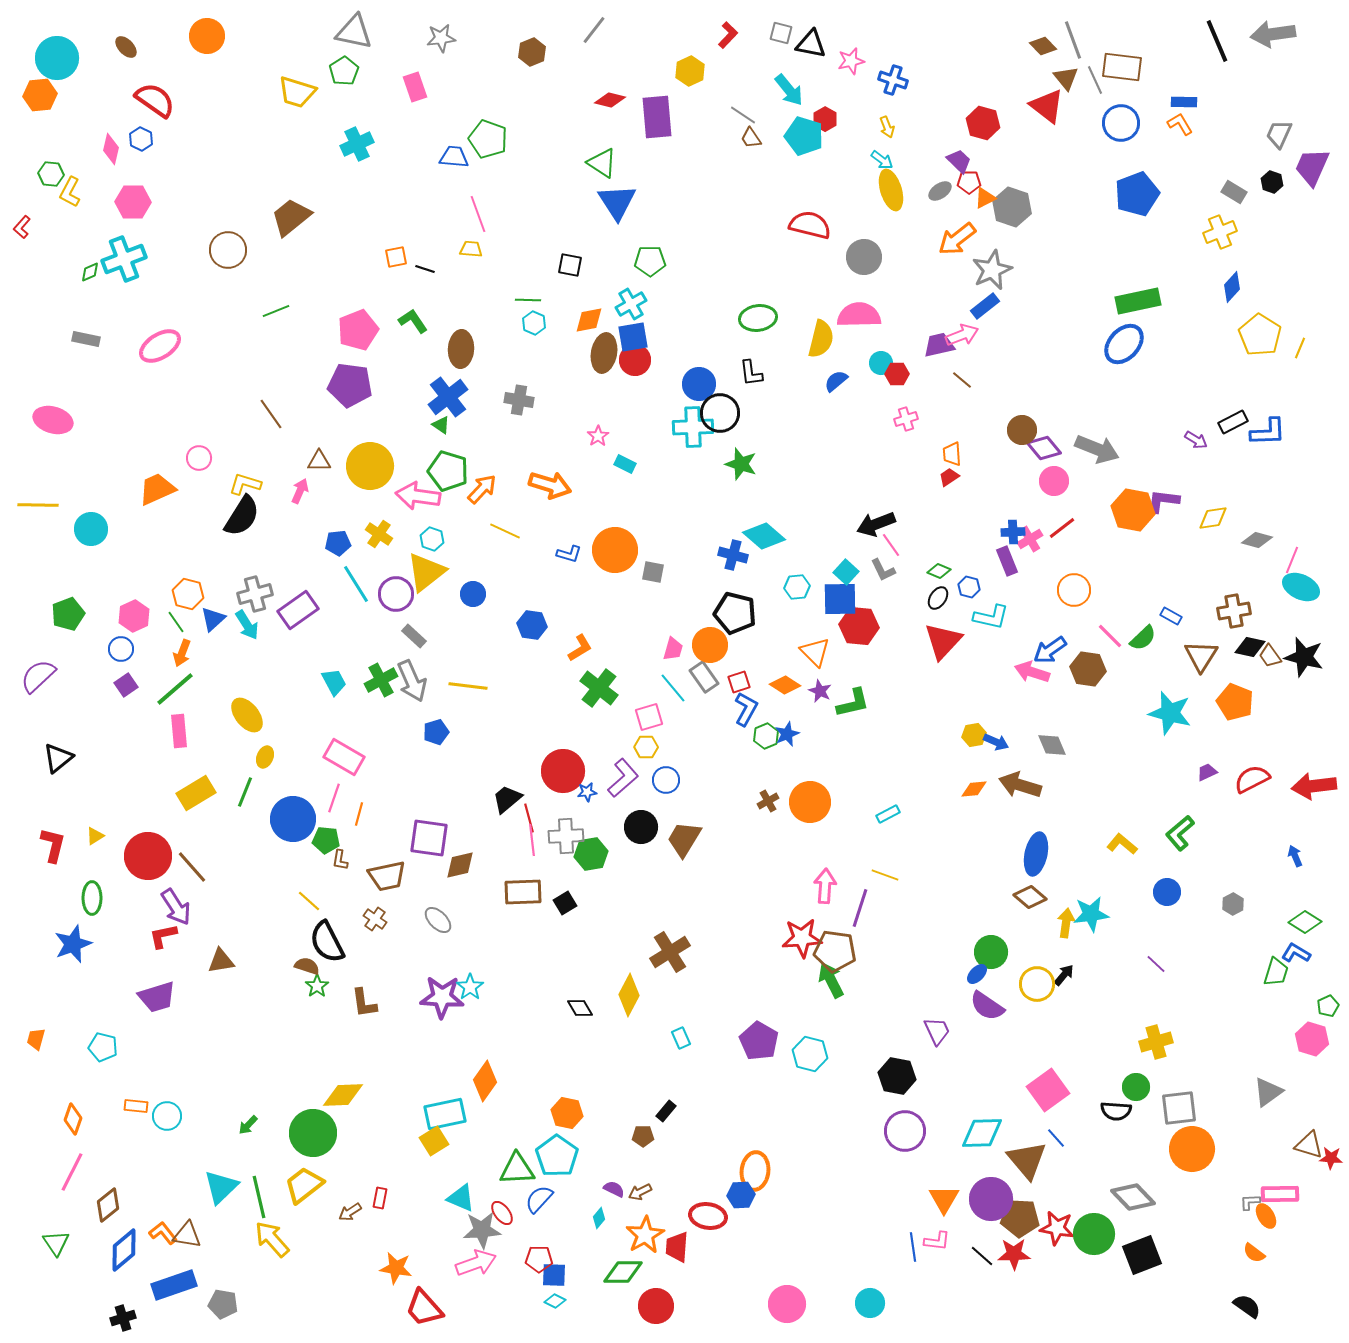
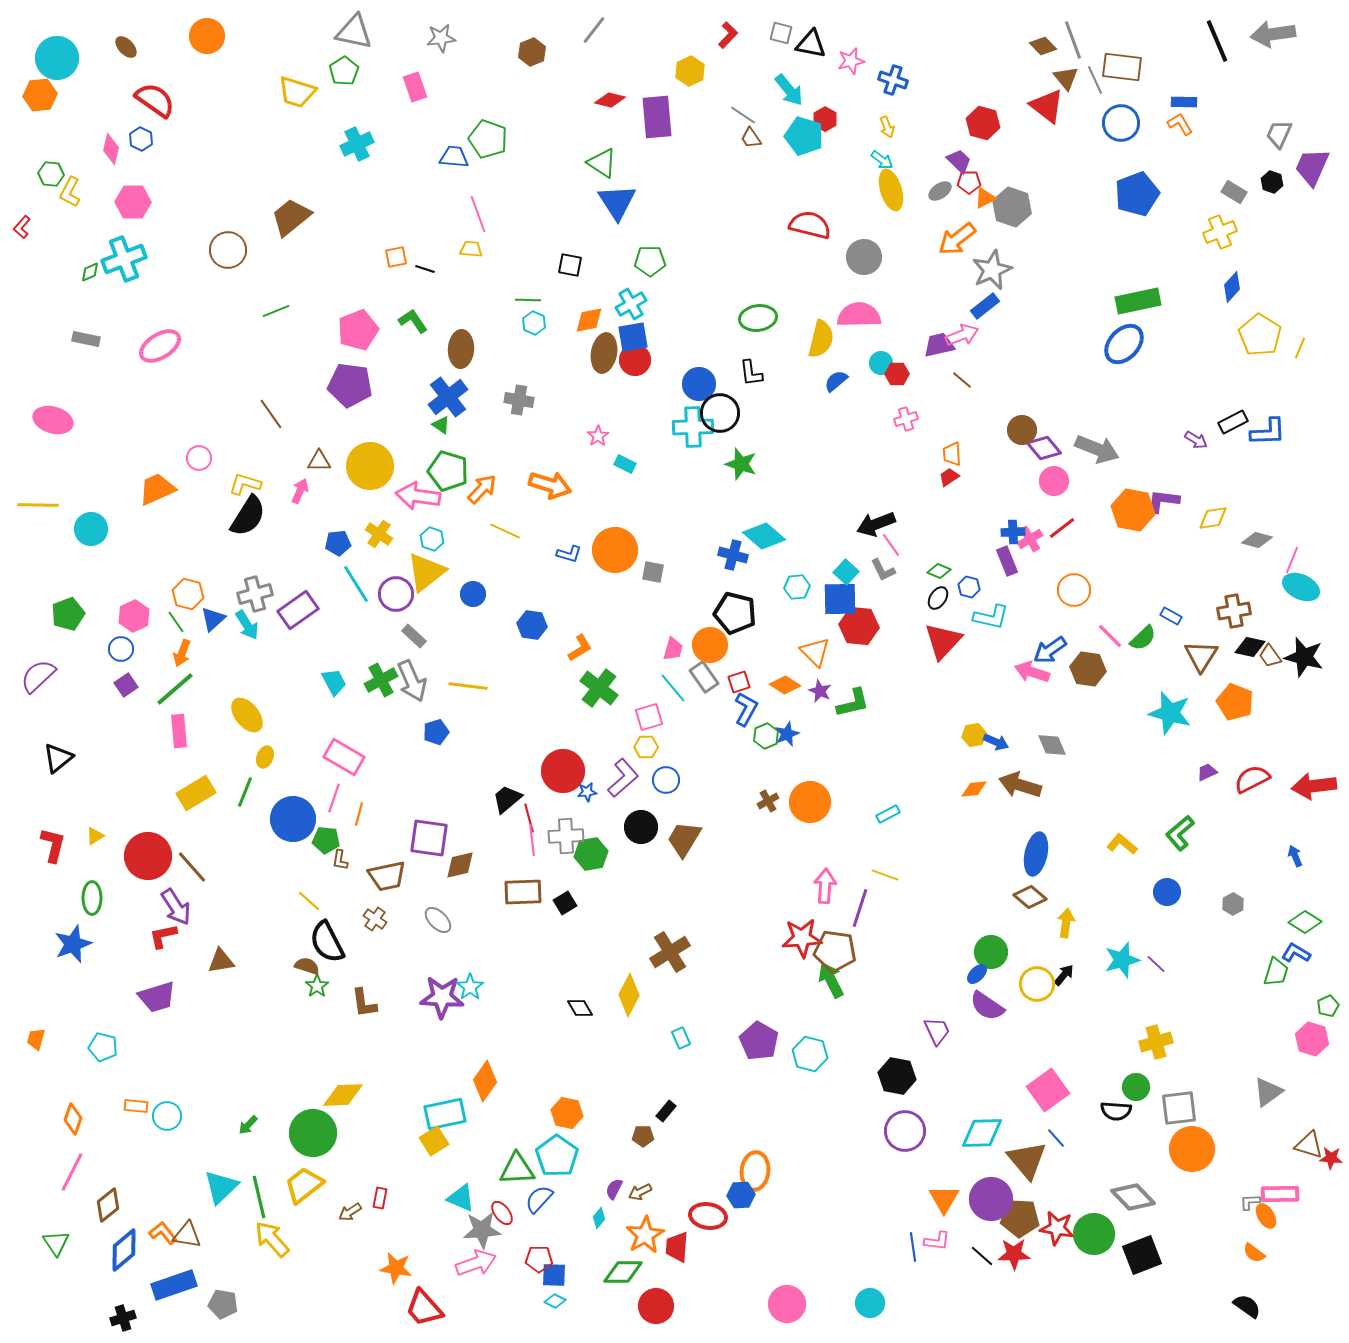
black semicircle at (242, 516): moved 6 px right
cyan star at (1091, 914): moved 31 px right, 46 px down; rotated 9 degrees counterclockwise
purple semicircle at (614, 1189): rotated 90 degrees counterclockwise
